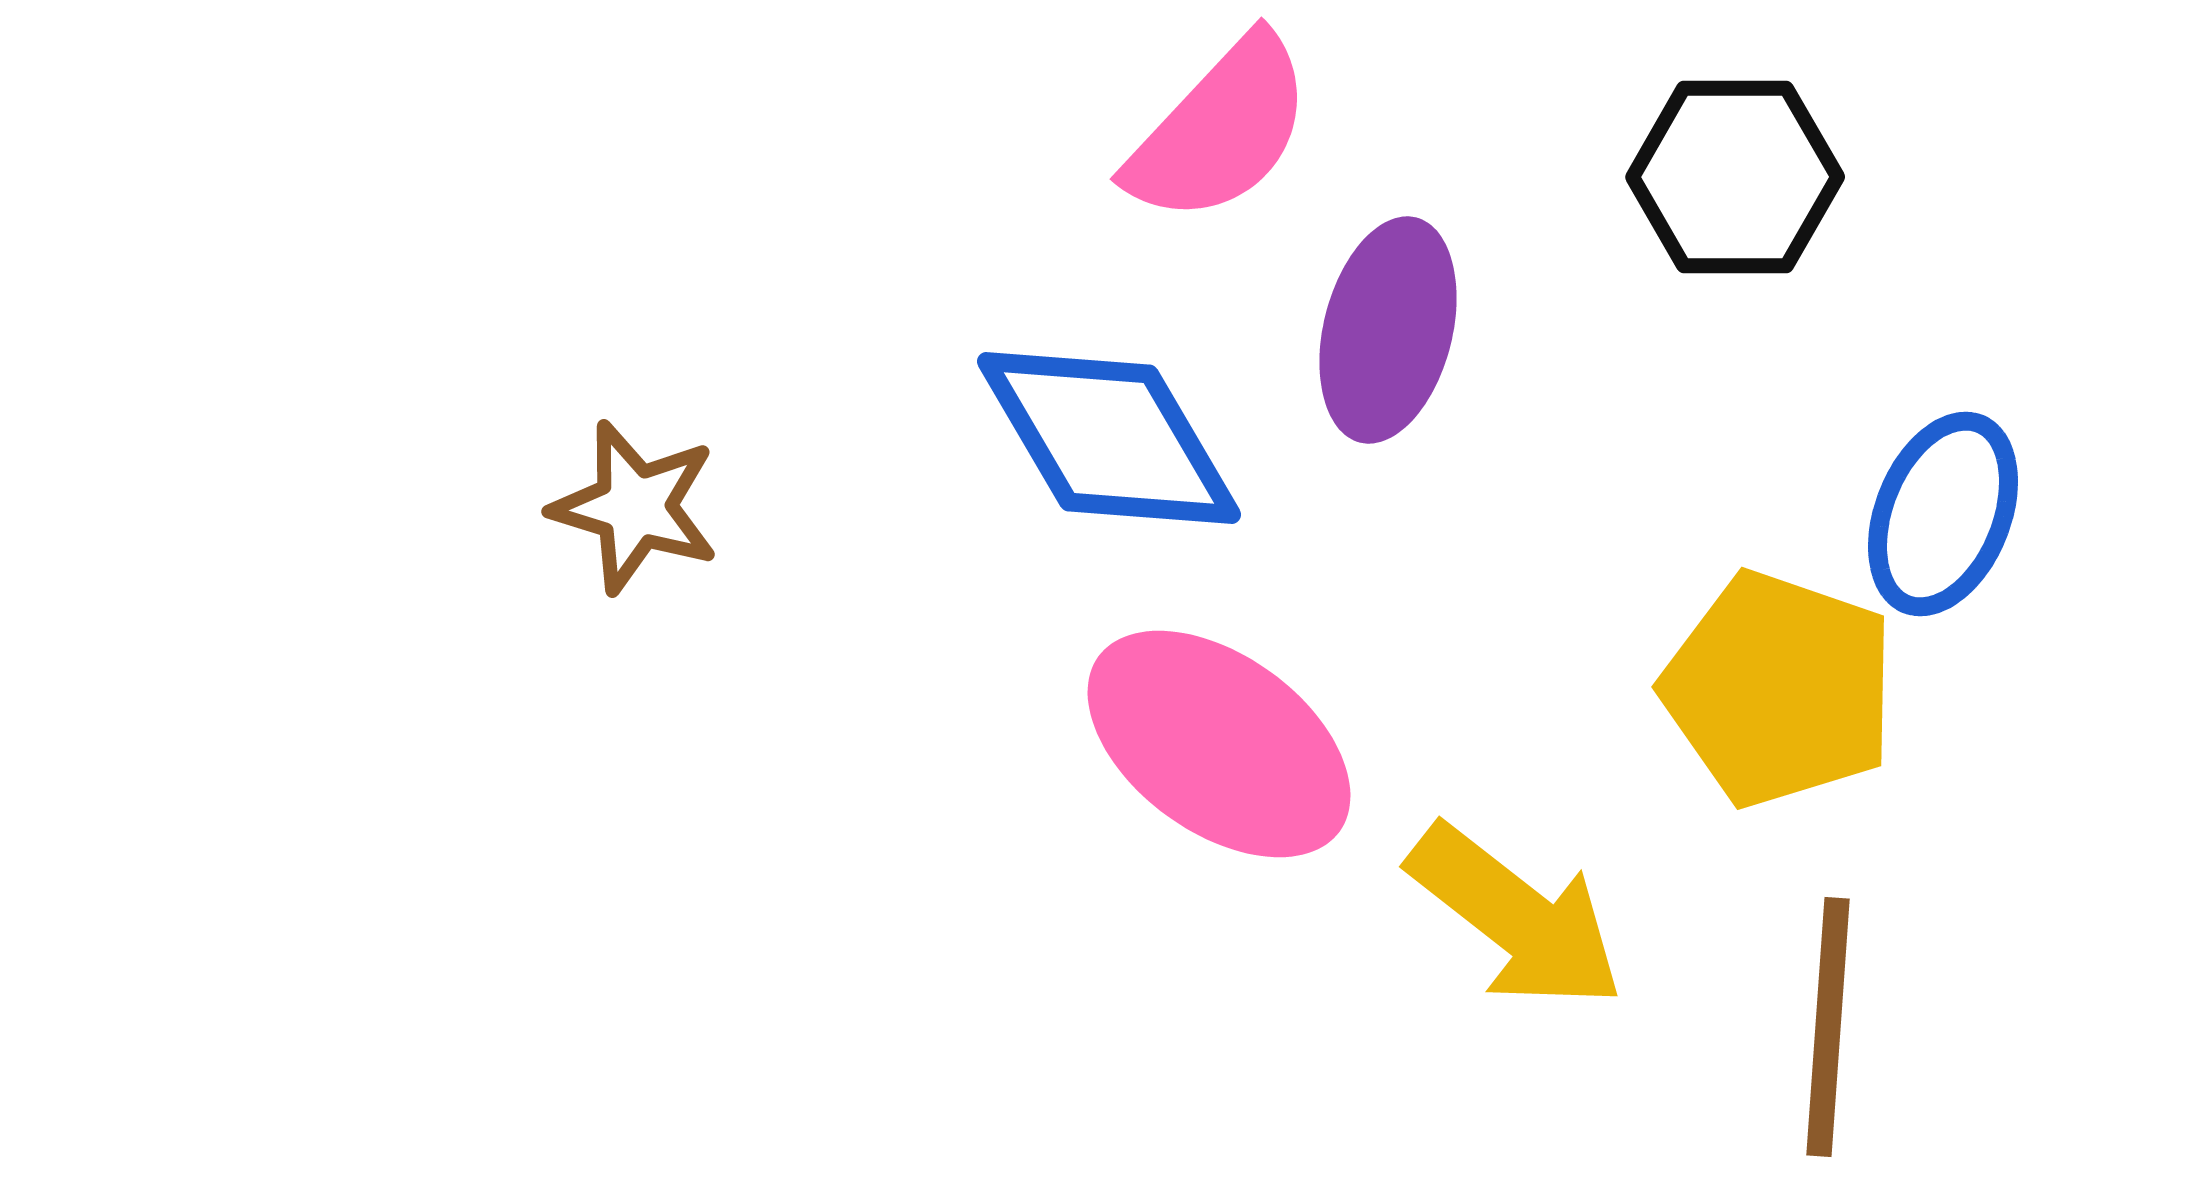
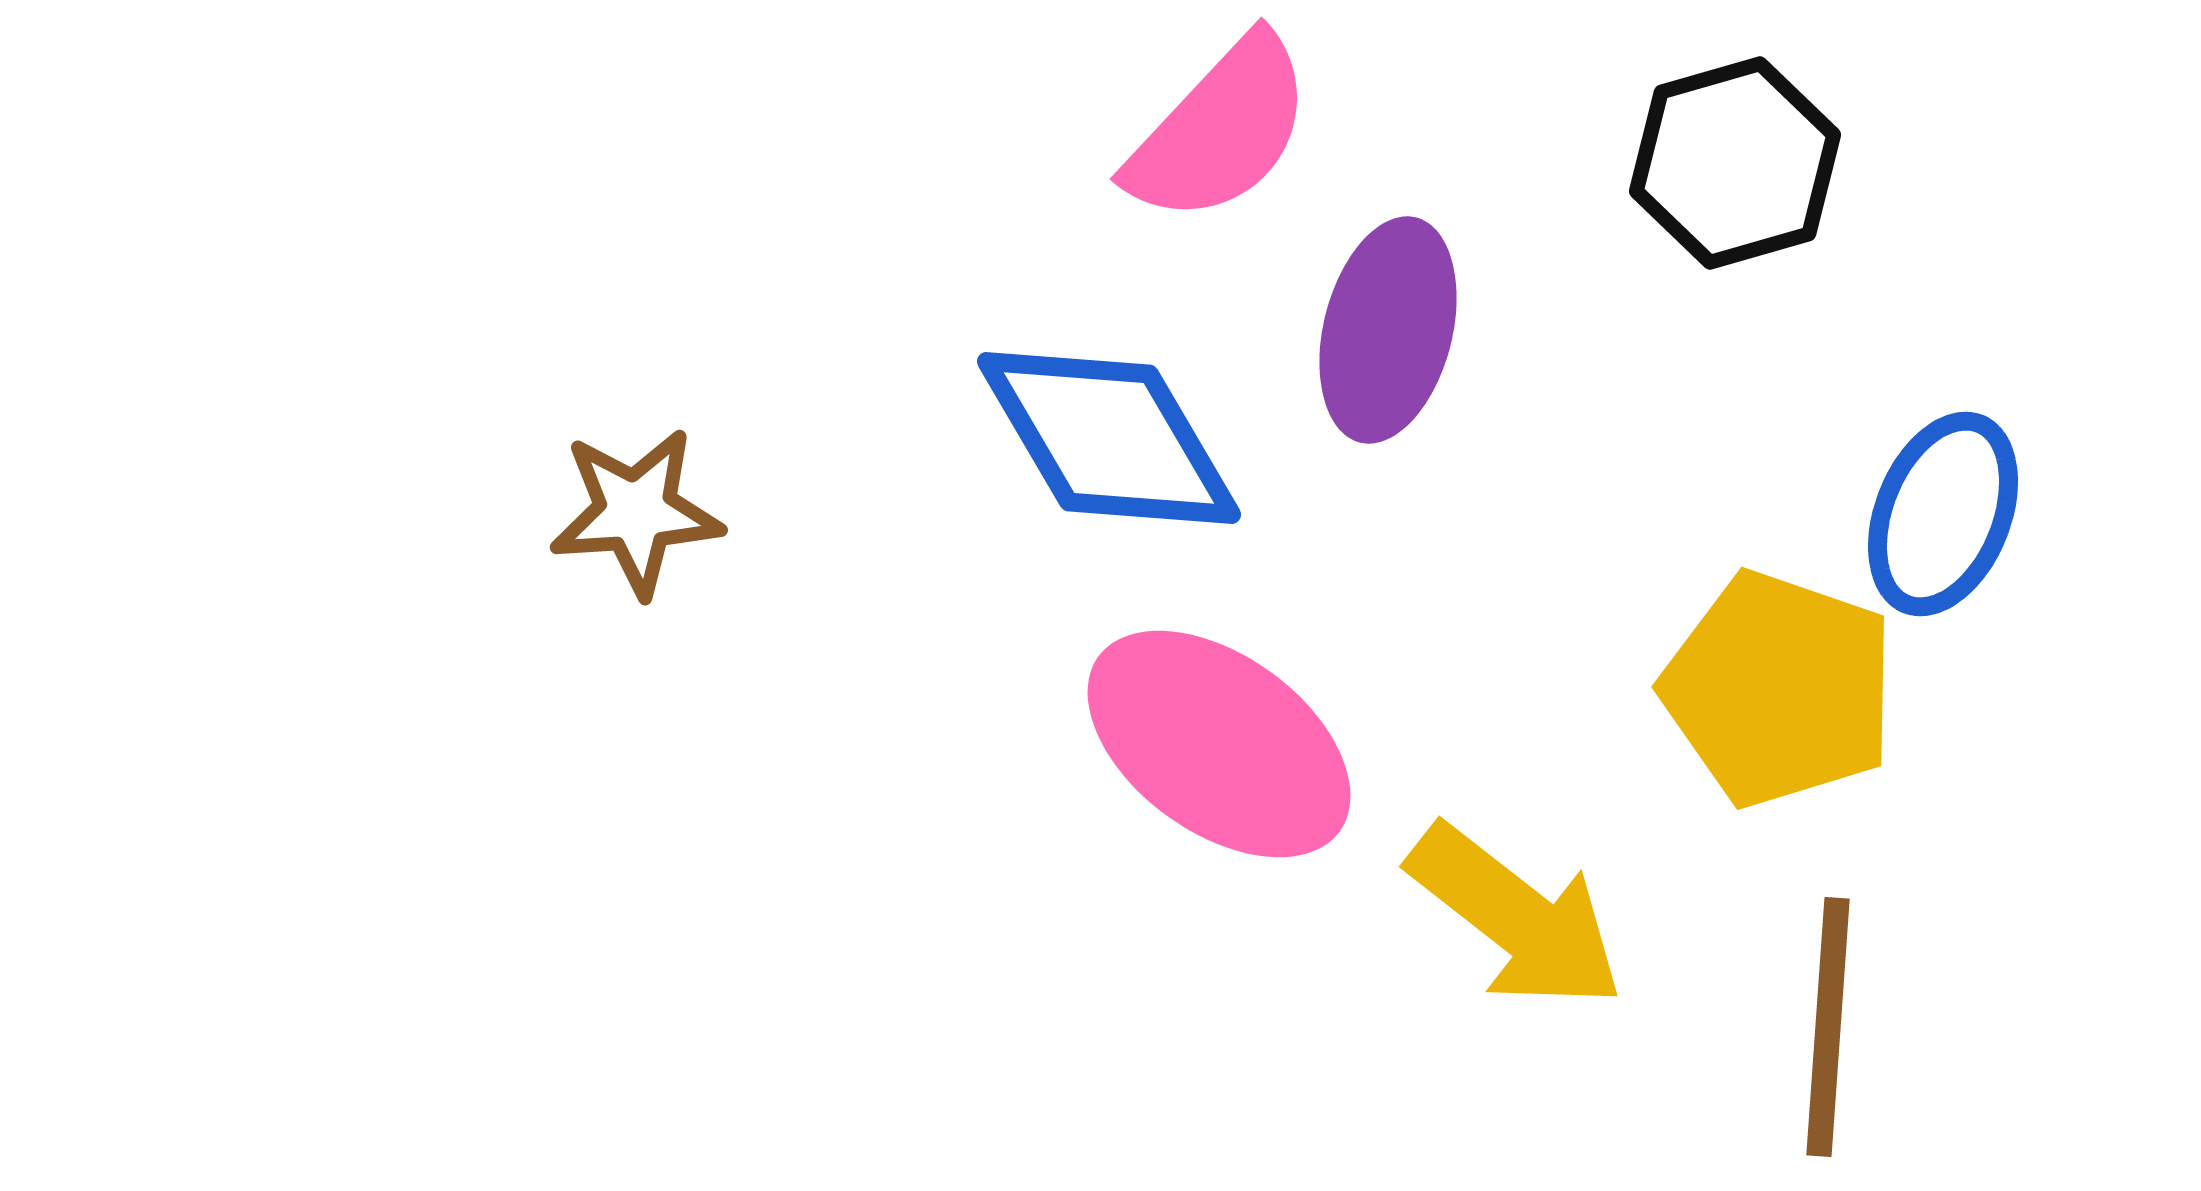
black hexagon: moved 14 px up; rotated 16 degrees counterclockwise
brown star: moved 1 px right, 5 px down; rotated 21 degrees counterclockwise
